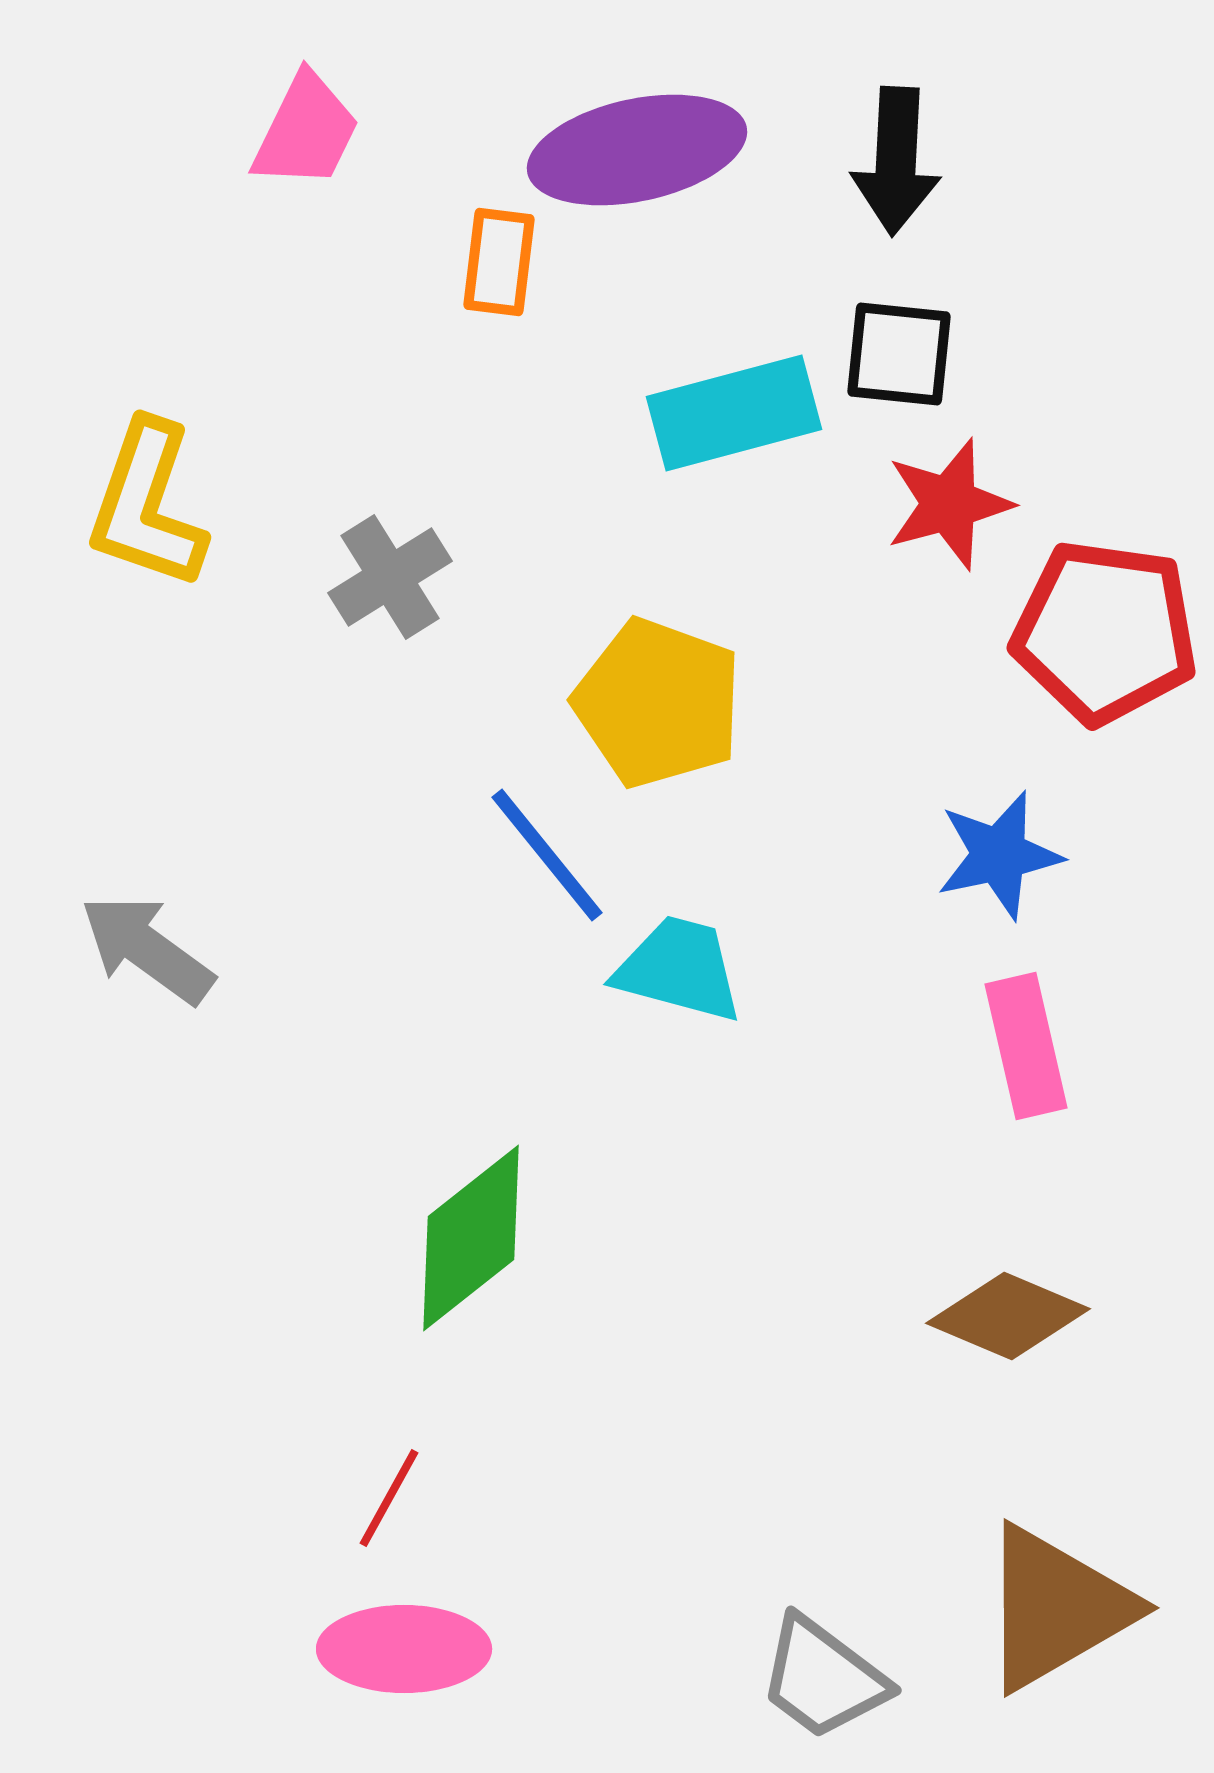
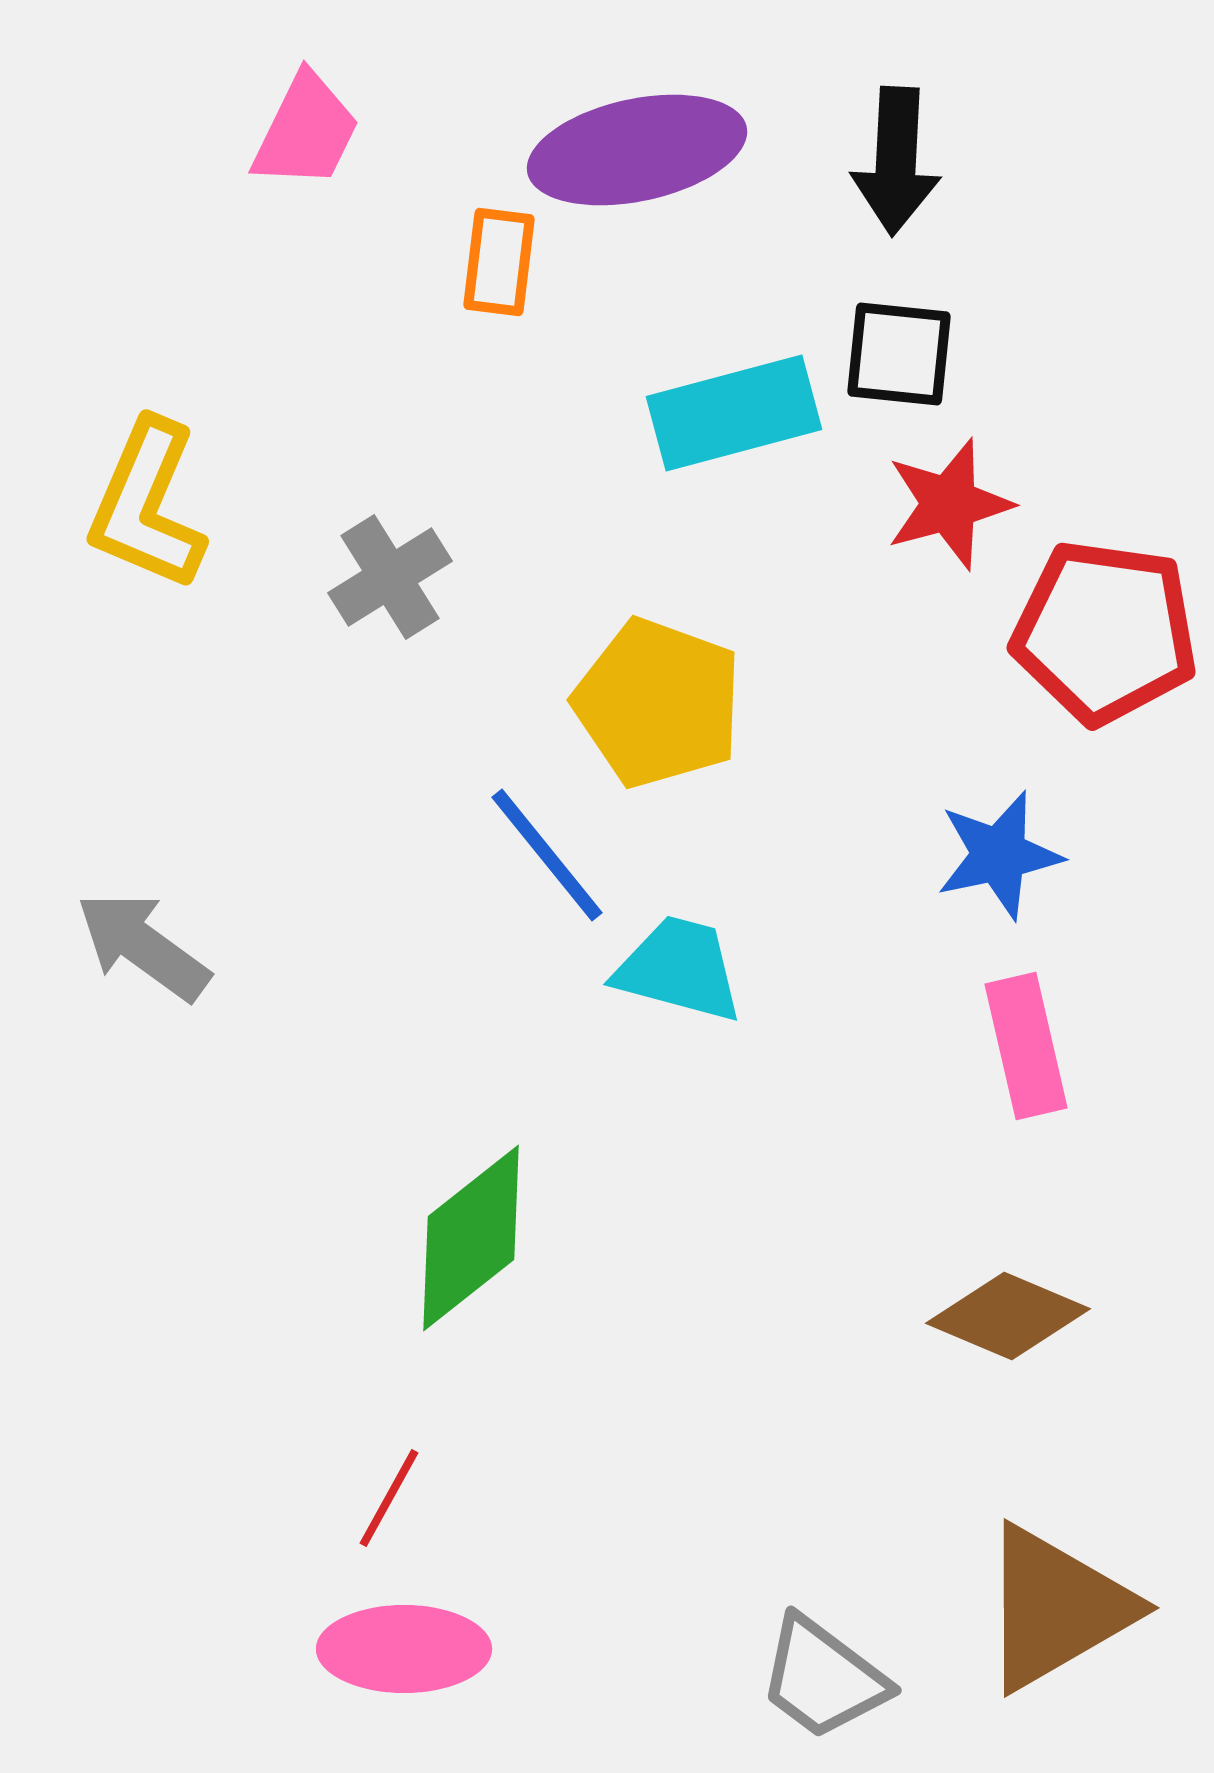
yellow L-shape: rotated 4 degrees clockwise
gray arrow: moved 4 px left, 3 px up
